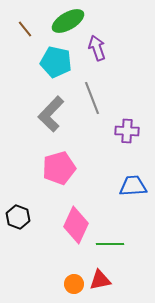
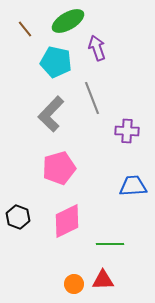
pink diamond: moved 9 px left, 4 px up; rotated 39 degrees clockwise
red triangle: moved 3 px right; rotated 10 degrees clockwise
